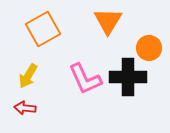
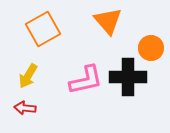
orange triangle: rotated 12 degrees counterclockwise
orange circle: moved 2 px right
pink L-shape: moved 1 px right, 1 px down; rotated 78 degrees counterclockwise
